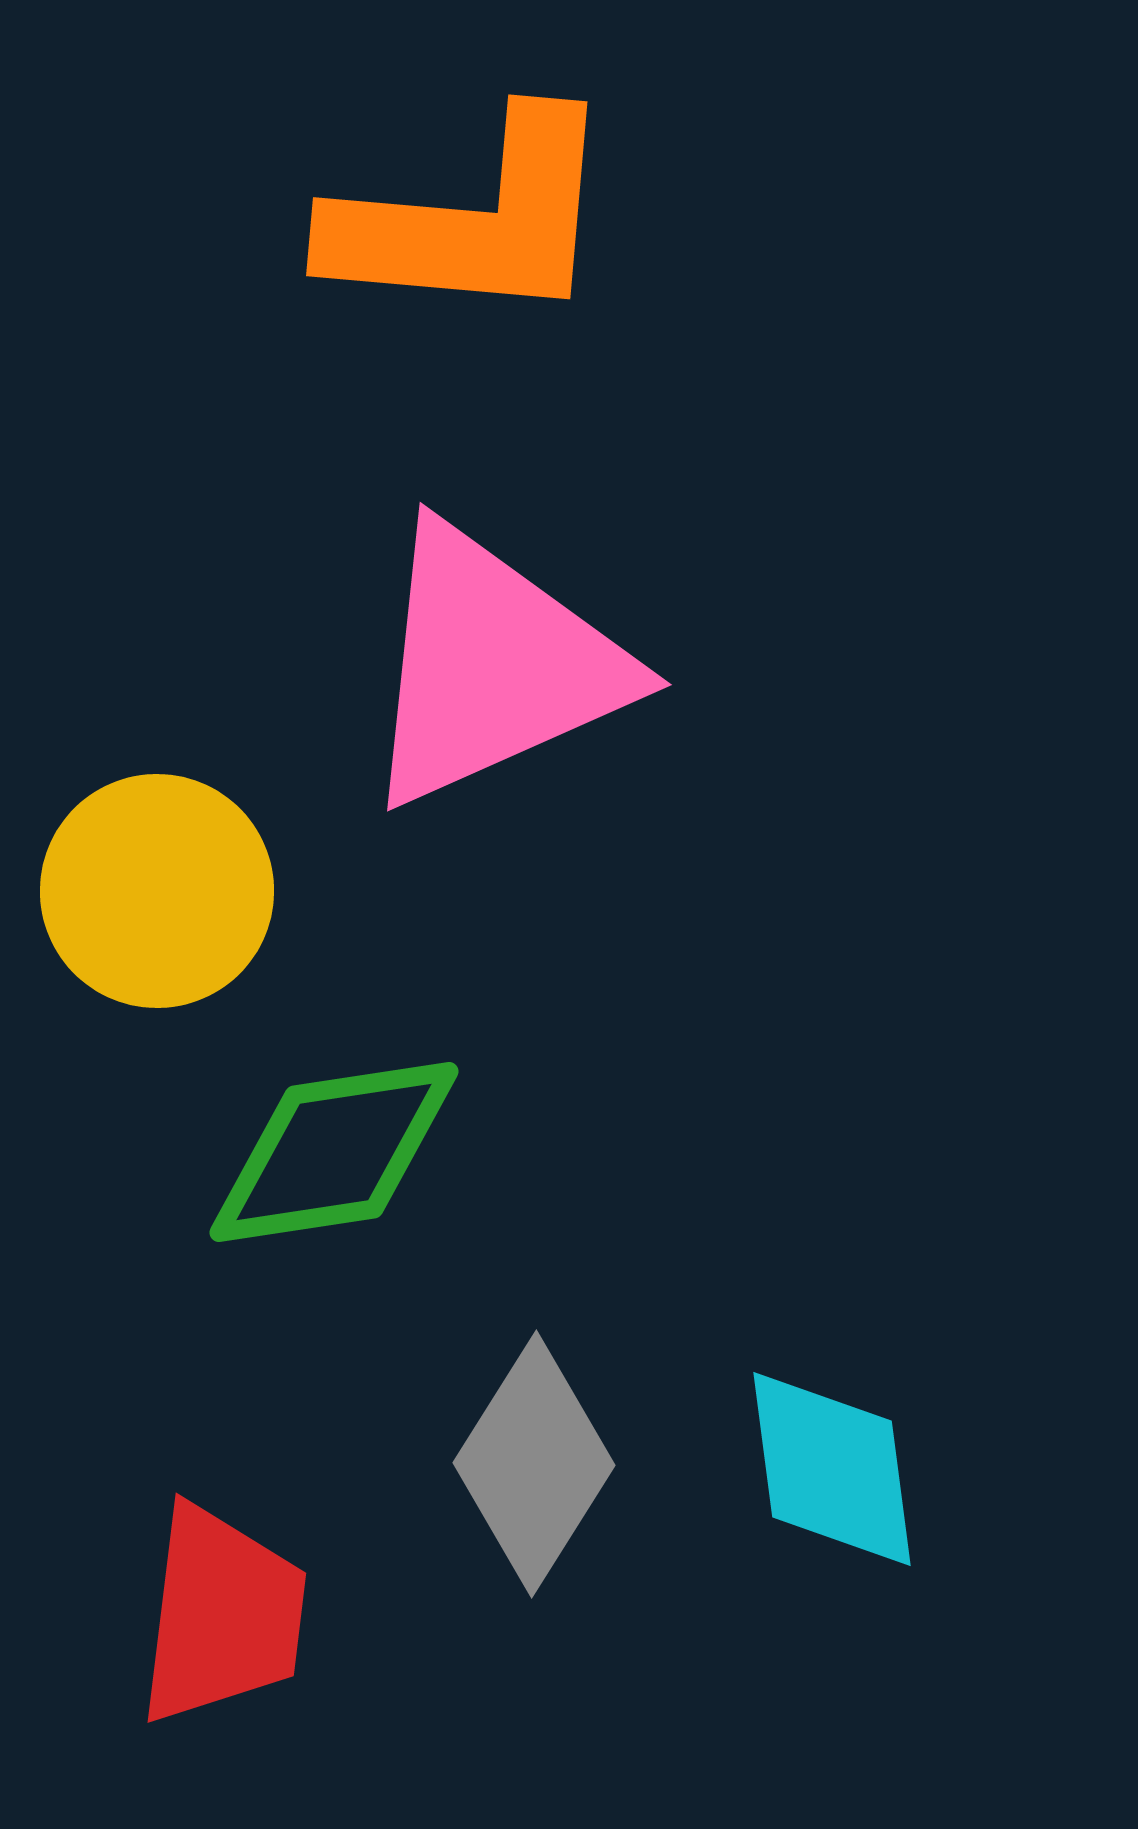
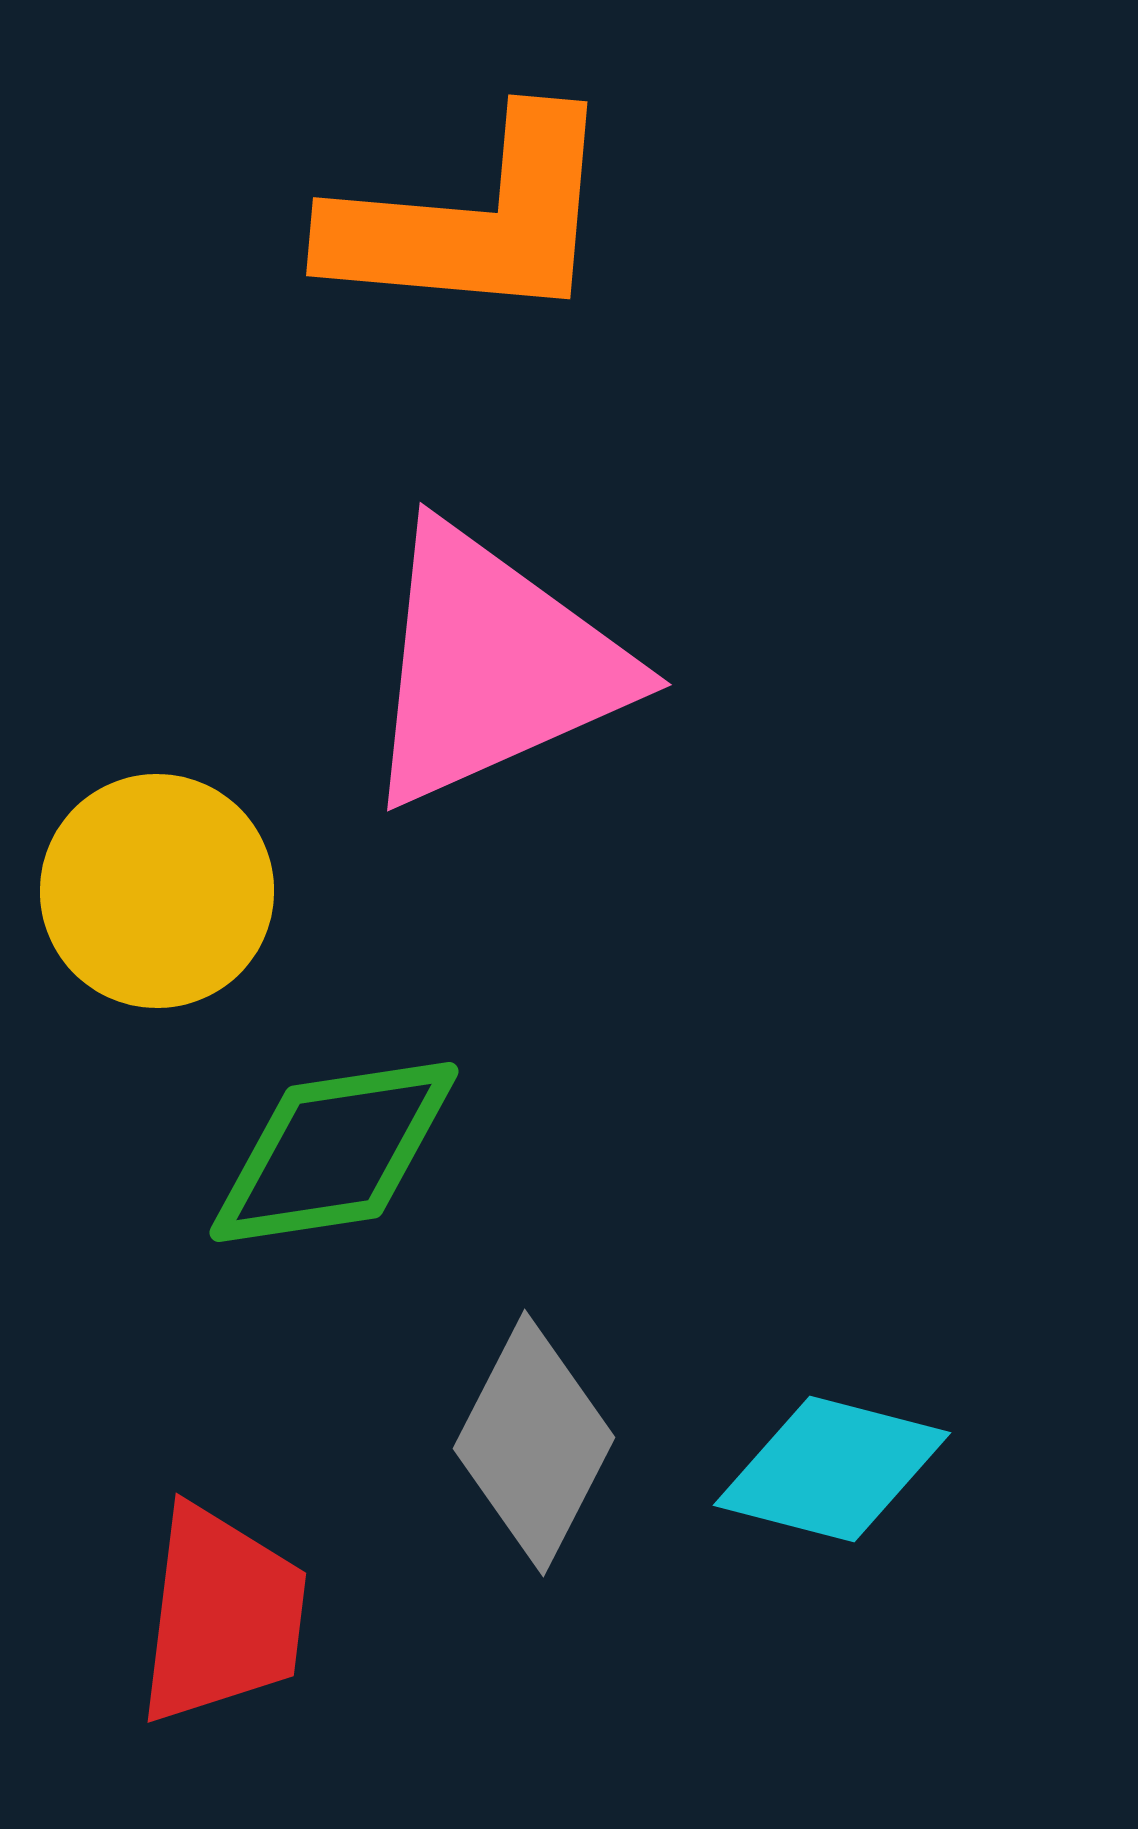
gray diamond: moved 21 px up; rotated 5 degrees counterclockwise
cyan diamond: rotated 68 degrees counterclockwise
